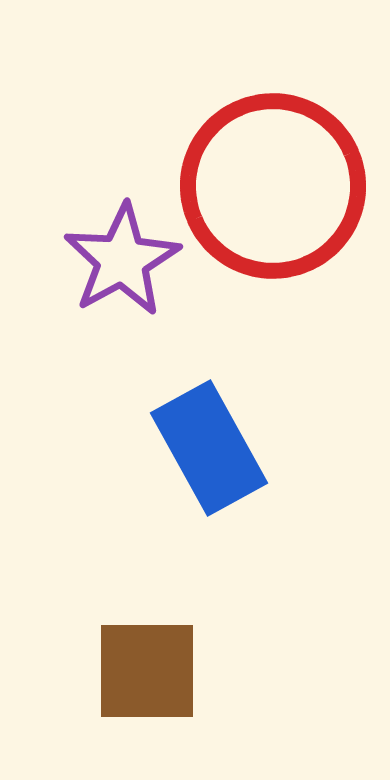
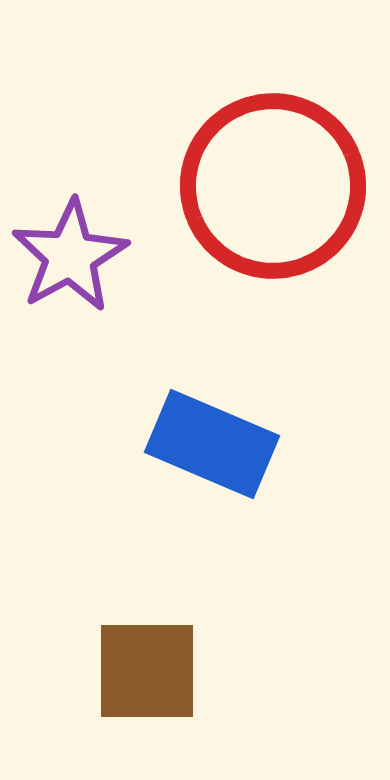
purple star: moved 52 px left, 4 px up
blue rectangle: moved 3 px right, 4 px up; rotated 38 degrees counterclockwise
